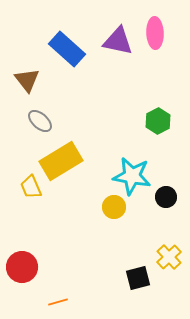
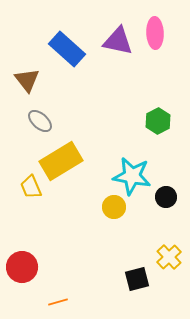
black square: moved 1 px left, 1 px down
